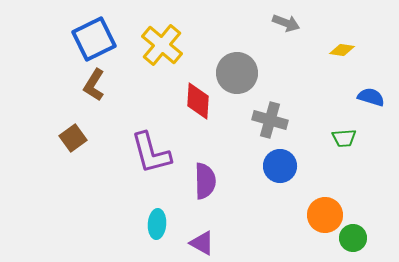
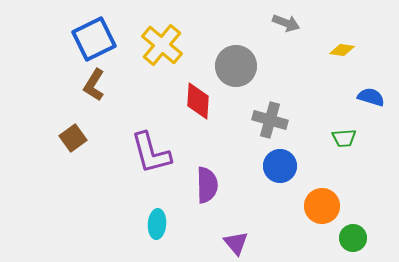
gray circle: moved 1 px left, 7 px up
purple semicircle: moved 2 px right, 4 px down
orange circle: moved 3 px left, 9 px up
purple triangle: moved 34 px right; rotated 20 degrees clockwise
